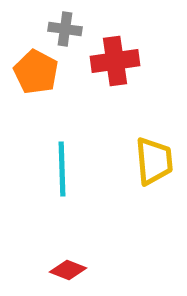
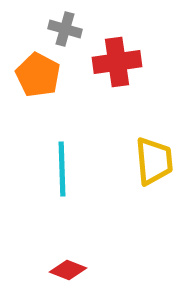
gray cross: rotated 8 degrees clockwise
red cross: moved 2 px right, 1 px down
orange pentagon: moved 2 px right, 3 px down
